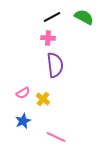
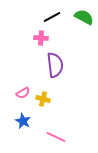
pink cross: moved 7 px left
yellow cross: rotated 24 degrees counterclockwise
blue star: rotated 21 degrees counterclockwise
